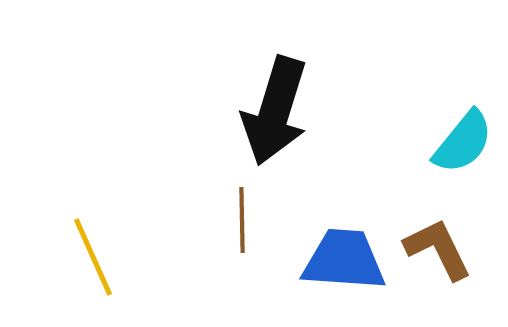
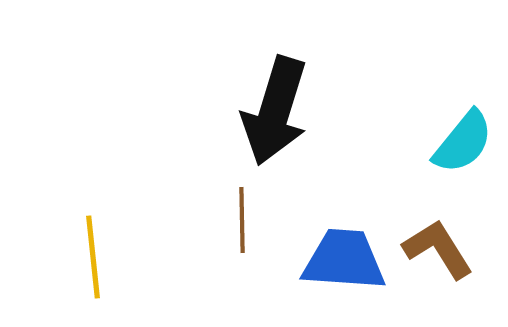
brown L-shape: rotated 6 degrees counterclockwise
yellow line: rotated 18 degrees clockwise
